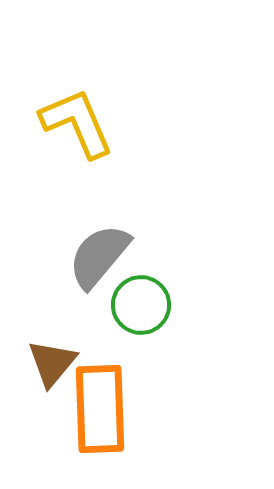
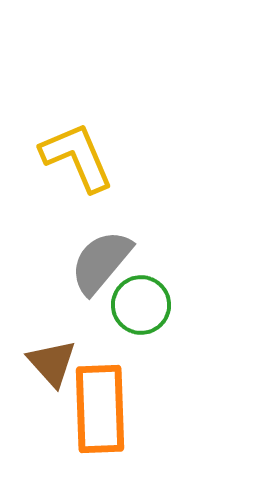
yellow L-shape: moved 34 px down
gray semicircle: moved 2 px right, 6 px down
brown triangle: rotated 22 degrees counterclockwise
